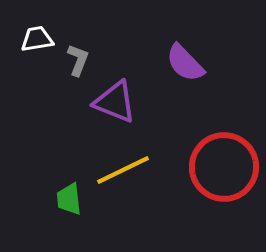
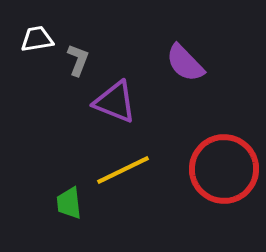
red circle: moved 2 px down
green trapezoid: moved 4 px down
